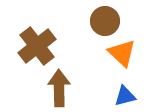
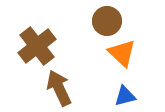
brown circle: moved 2 px right
brown arrow: rotated 24 degrees counterclockwise
